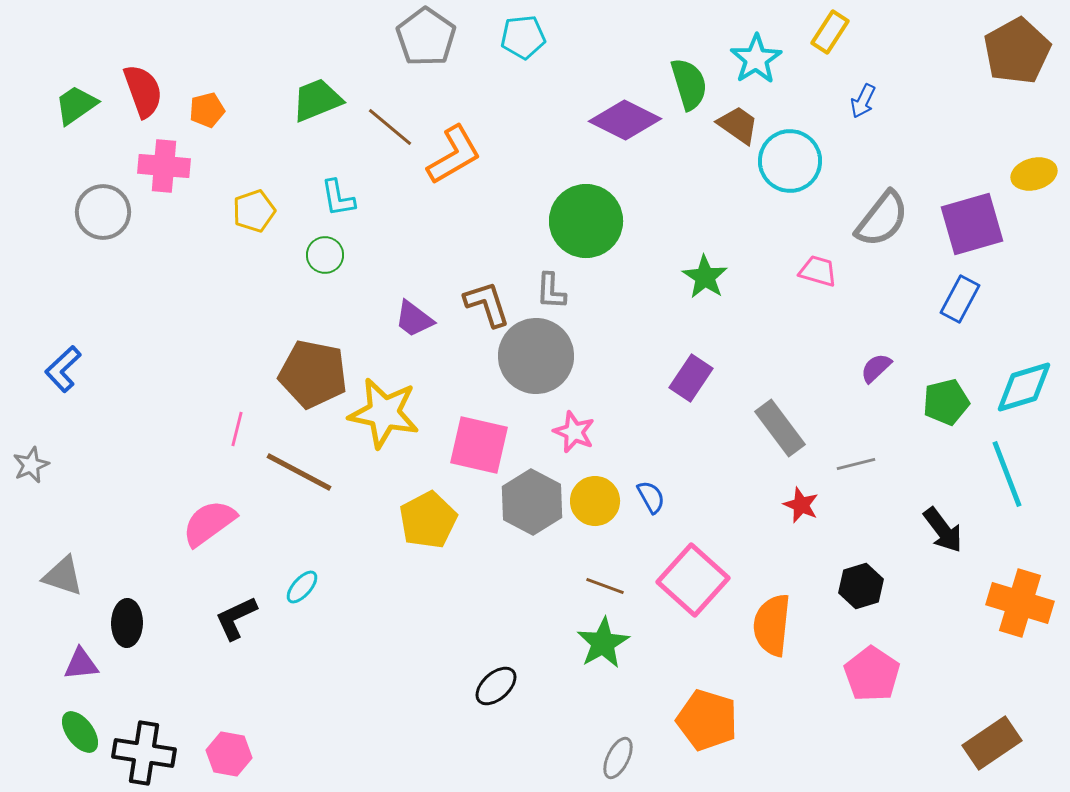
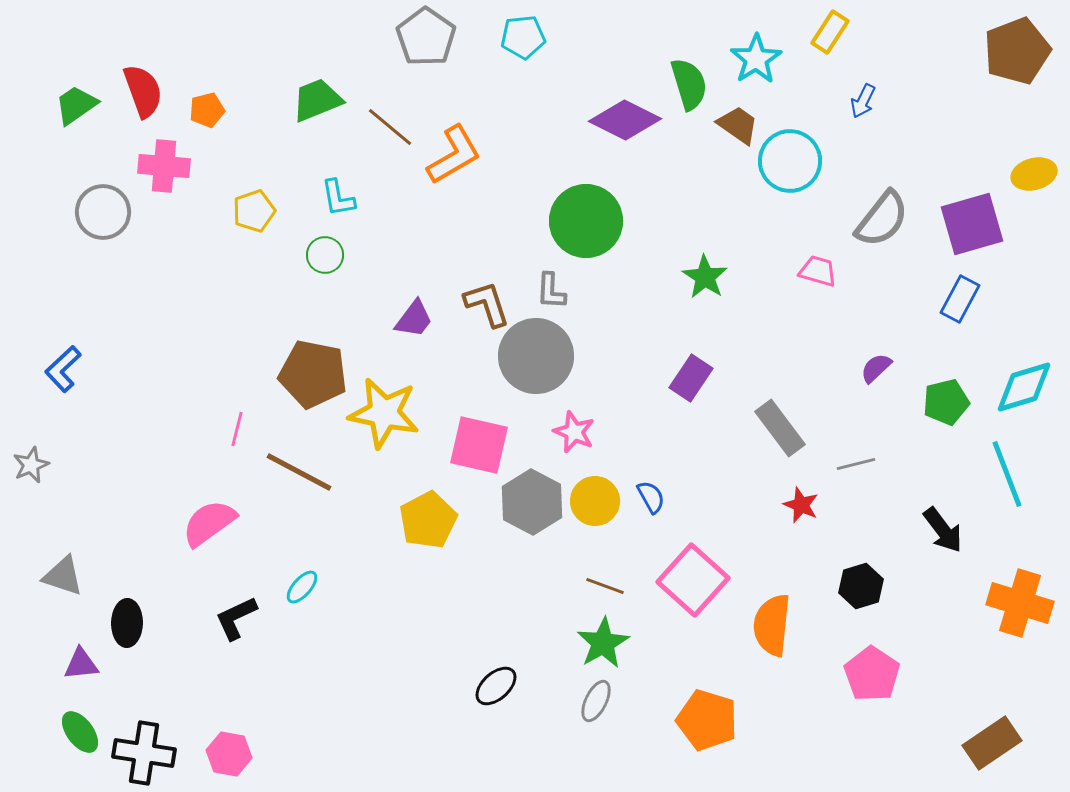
brown pentagon at (1017, 51): rotated 8 degrees clockwise
purple trapezoid at (414, 319): rotated 90 degrees counterclockwise
gray ellipse at (618, 758): moved 22 px left, 57 px up
